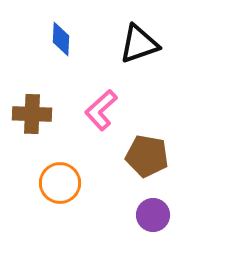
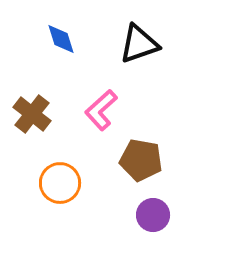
blue diamond: rotated 20 degrees counterclockwise
brown cross: rotated 36 degrees clockwise
brown pentagon: moved 6 px left, 4 px down
